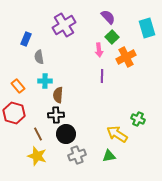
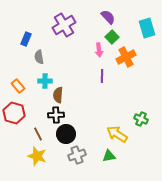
green cross: moved 3 px right
